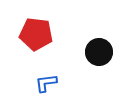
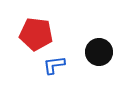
blue L-shape: moved 8 px right, 18 px up
